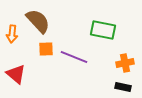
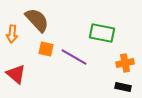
brown semicircle: moved 1 px left, 1 px up
green rectangle: moved 1 px left, 3 px down
orange square: rotated 14 degrees clockwise
purple line: rotated 8 degrees clockwise
